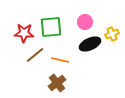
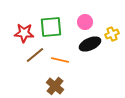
brown cross: moved 2 px left, 3 px down; rotated 12 degrees counterclockwise
